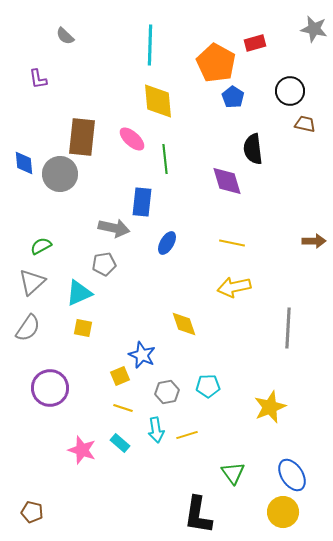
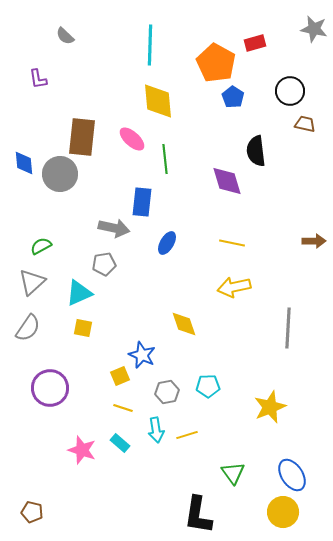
black semicircle at (253, 149): moved 3 px right, 2 px down
